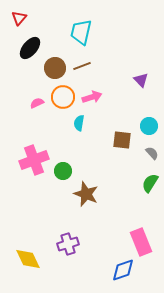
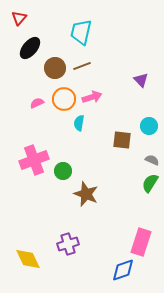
orange circle: moved 1 px right, 2 px down
gray semicircle: moved 7 px down; rotated 24 degrees counterclockwise
pink rectangle: rotated 40 degrees clockwise
